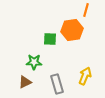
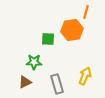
orange line: moved 2 px down
green square: moved 2 px left
